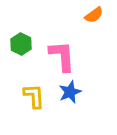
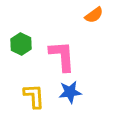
blue star: rotated 15 degrees clockwise
